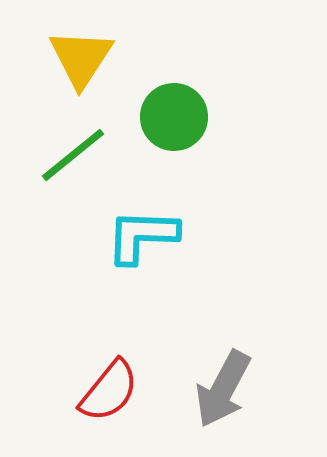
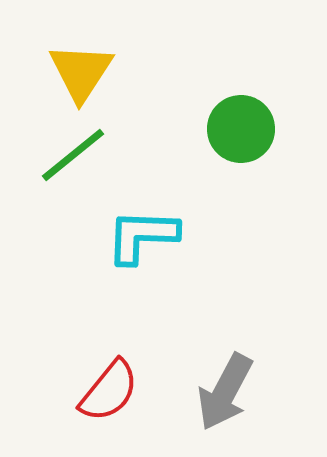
yellow triangle: moved 14 px down
green circle: moved 67 px right, 12 px down
gray arrow: moved 2 px right, 3 px down
